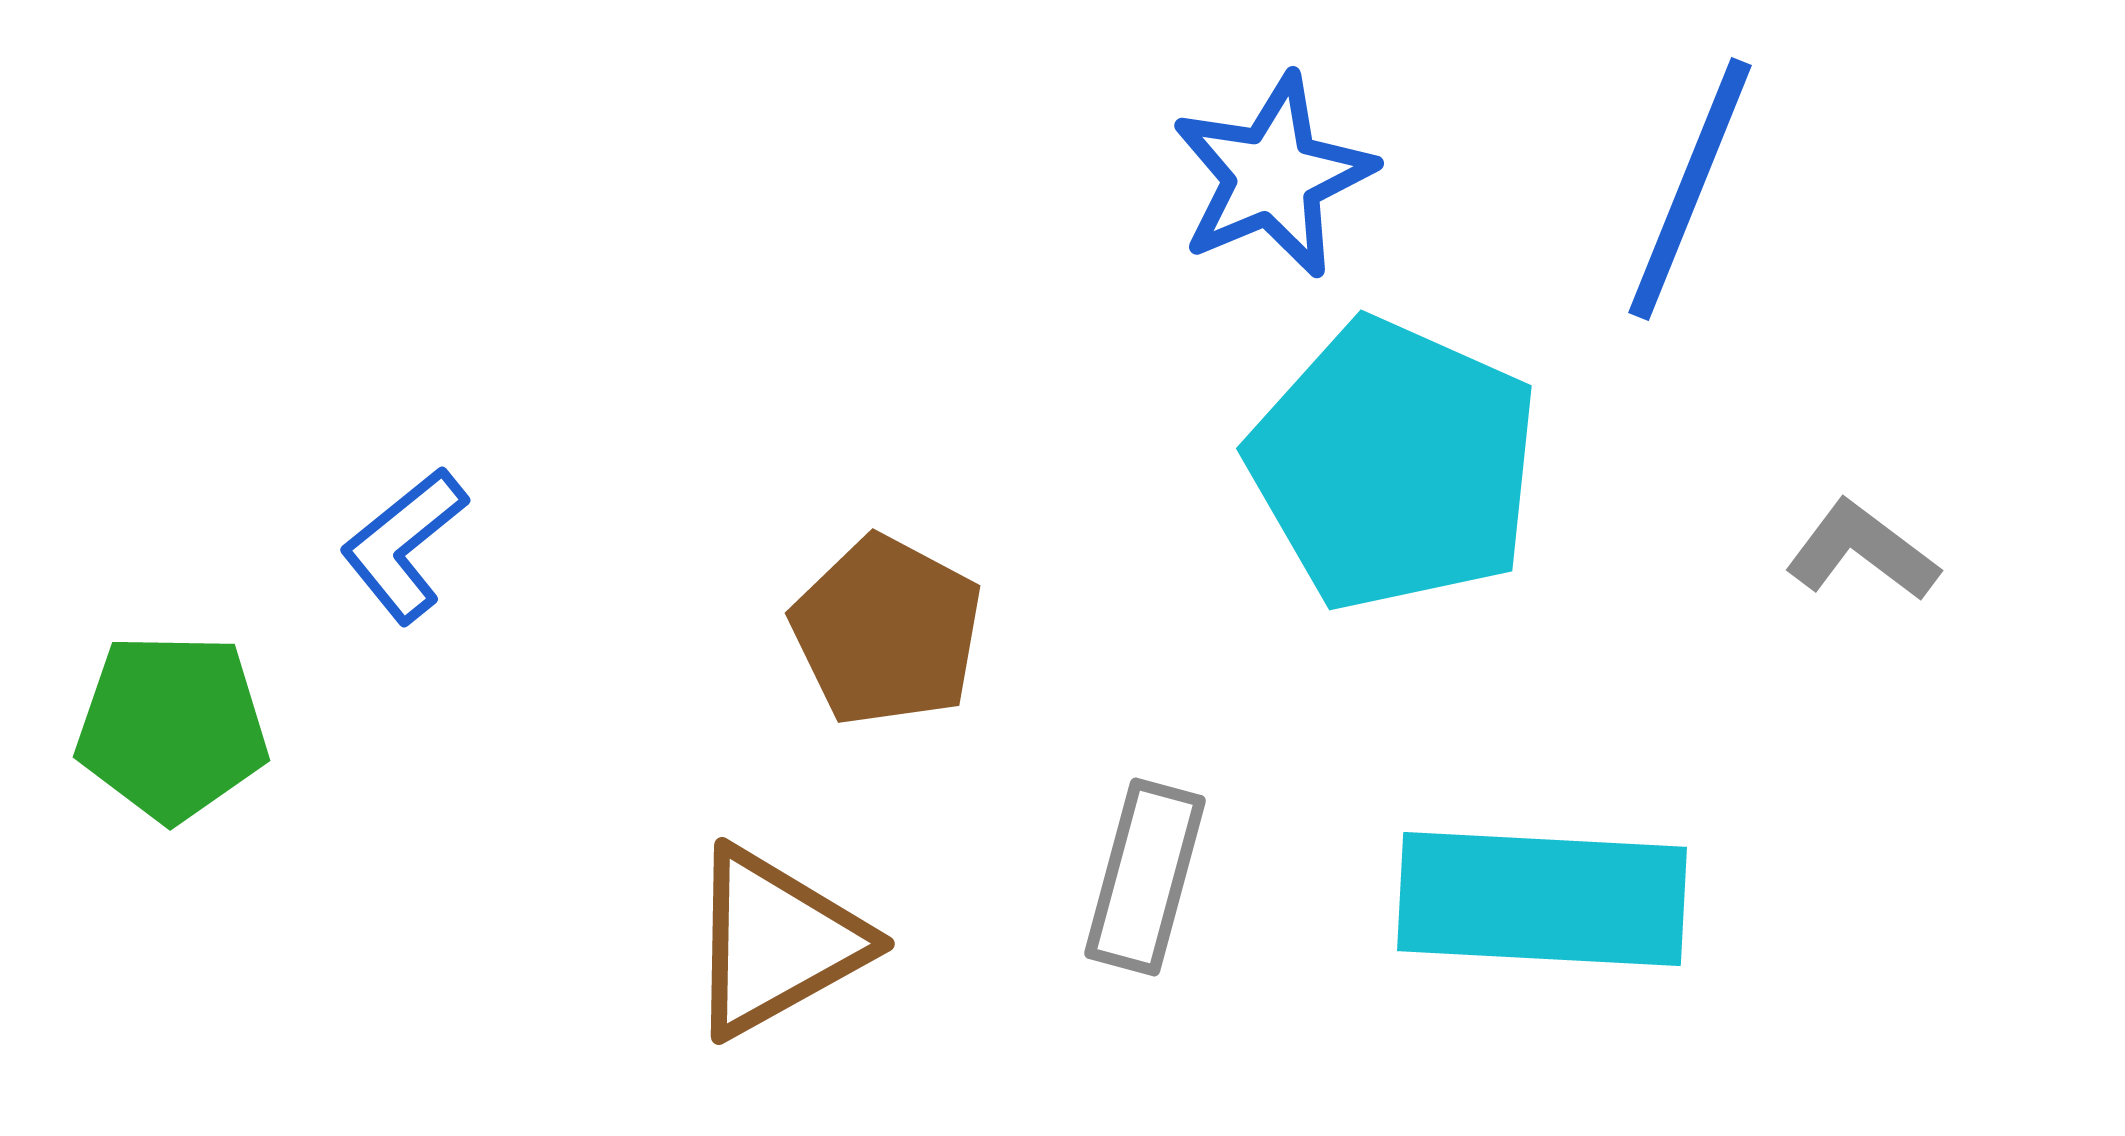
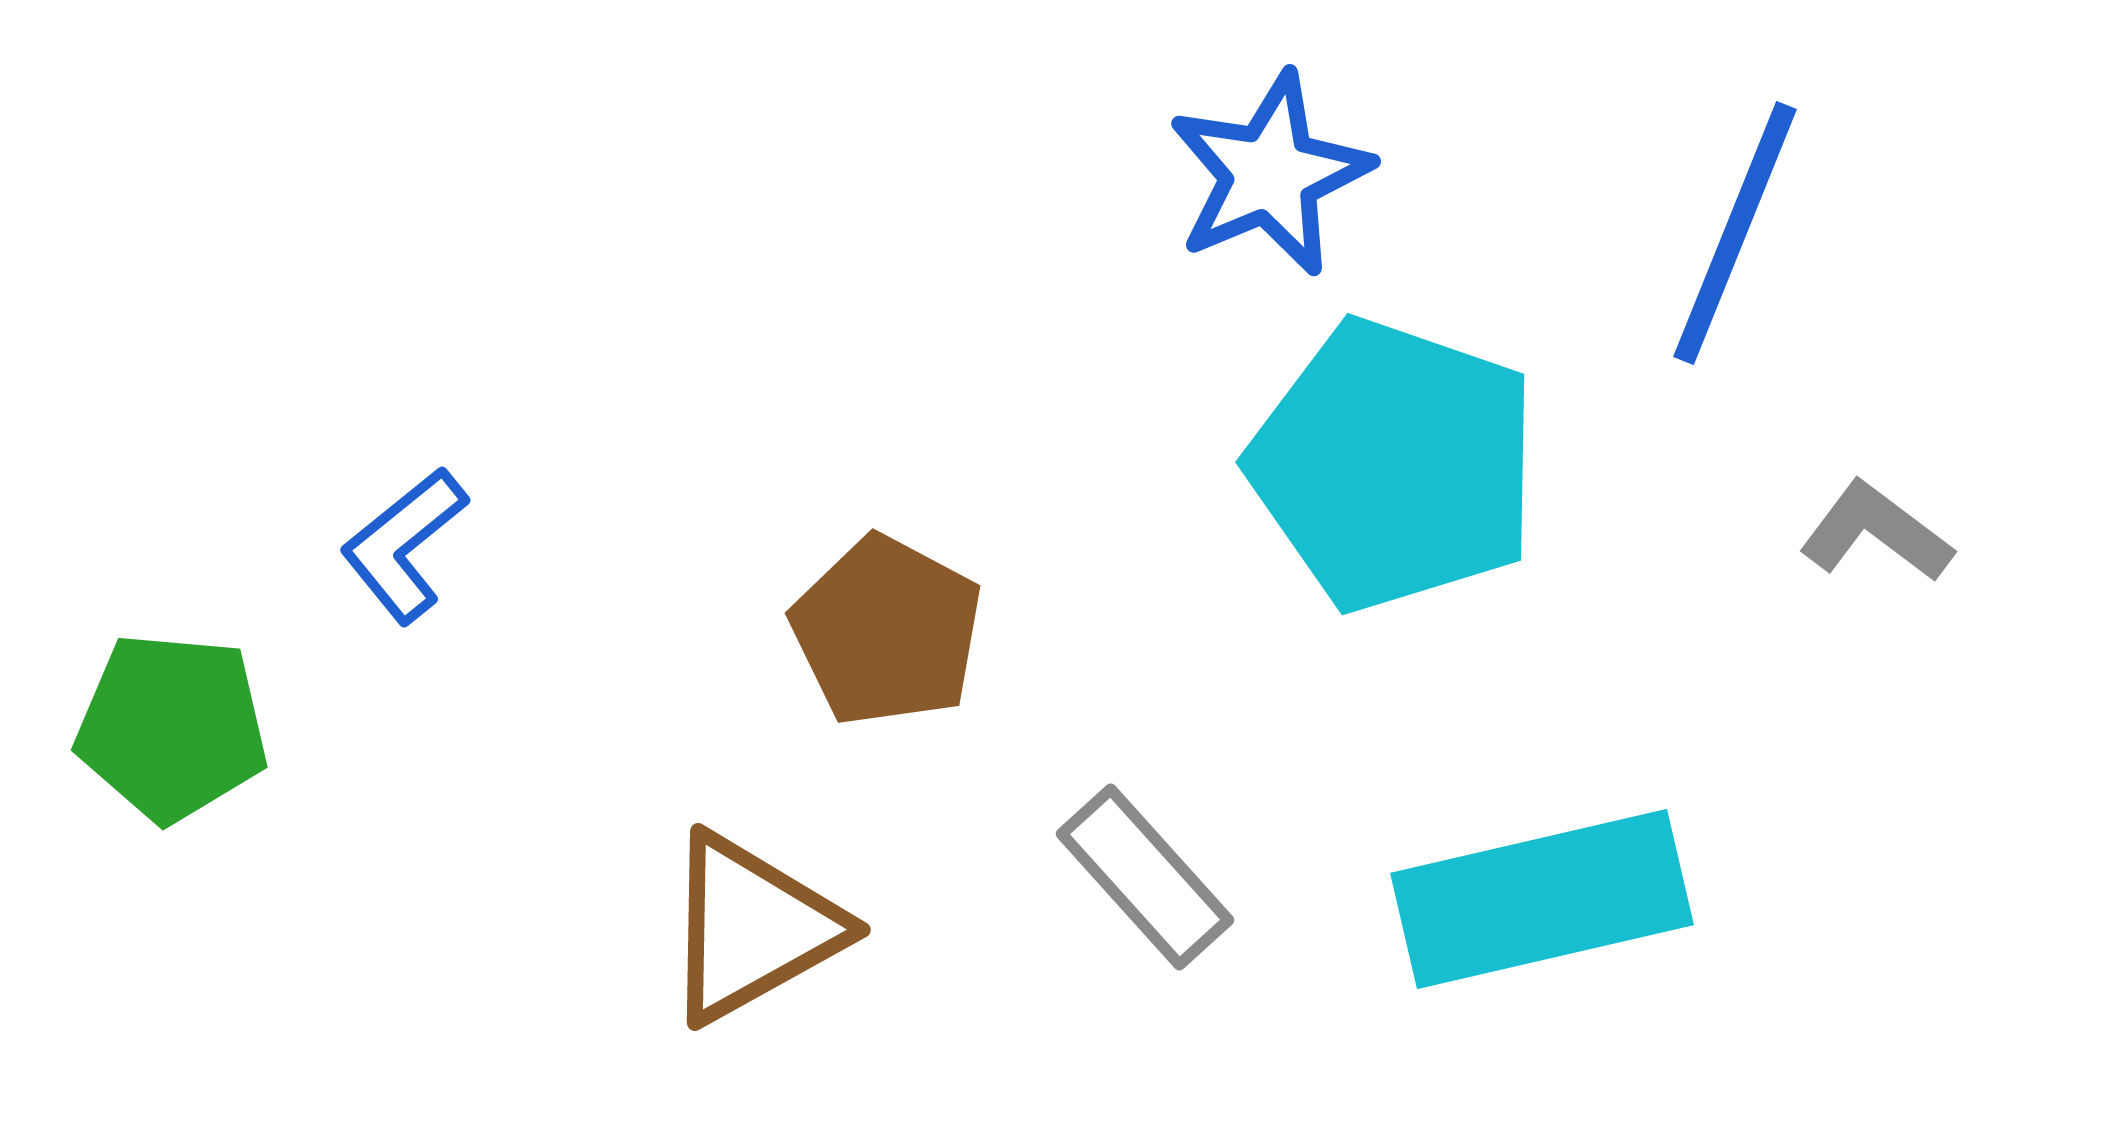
blue star: moved 3 px left, 2 px up
blue line: moved 45 px right, 44 px down
cyan pentagon: rotated 5 degrees counterclockwise
gray L-shape: moved 14 px right, 19 px up
green pentagon: rotated 4 degrees clockwise
gray rectangle: rotated 57 degrees counterclockwise
cyan rectangle: rotated 16 degrees counterclockwise
brown triangle: moved 24 px left, 14 px up
